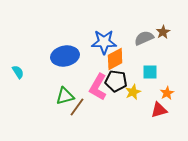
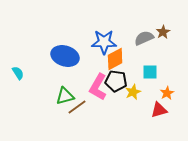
blue ellipse: rotated 28 degrees clockwise
cyan semicircle: moved 1 px down
brown line: rotated 18 degrees clockwise
